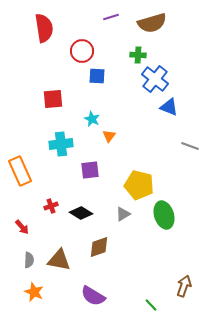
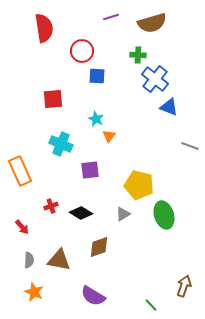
cyan star: moved 4 px right
cyan cross: rotated 30 degrees clockwise
